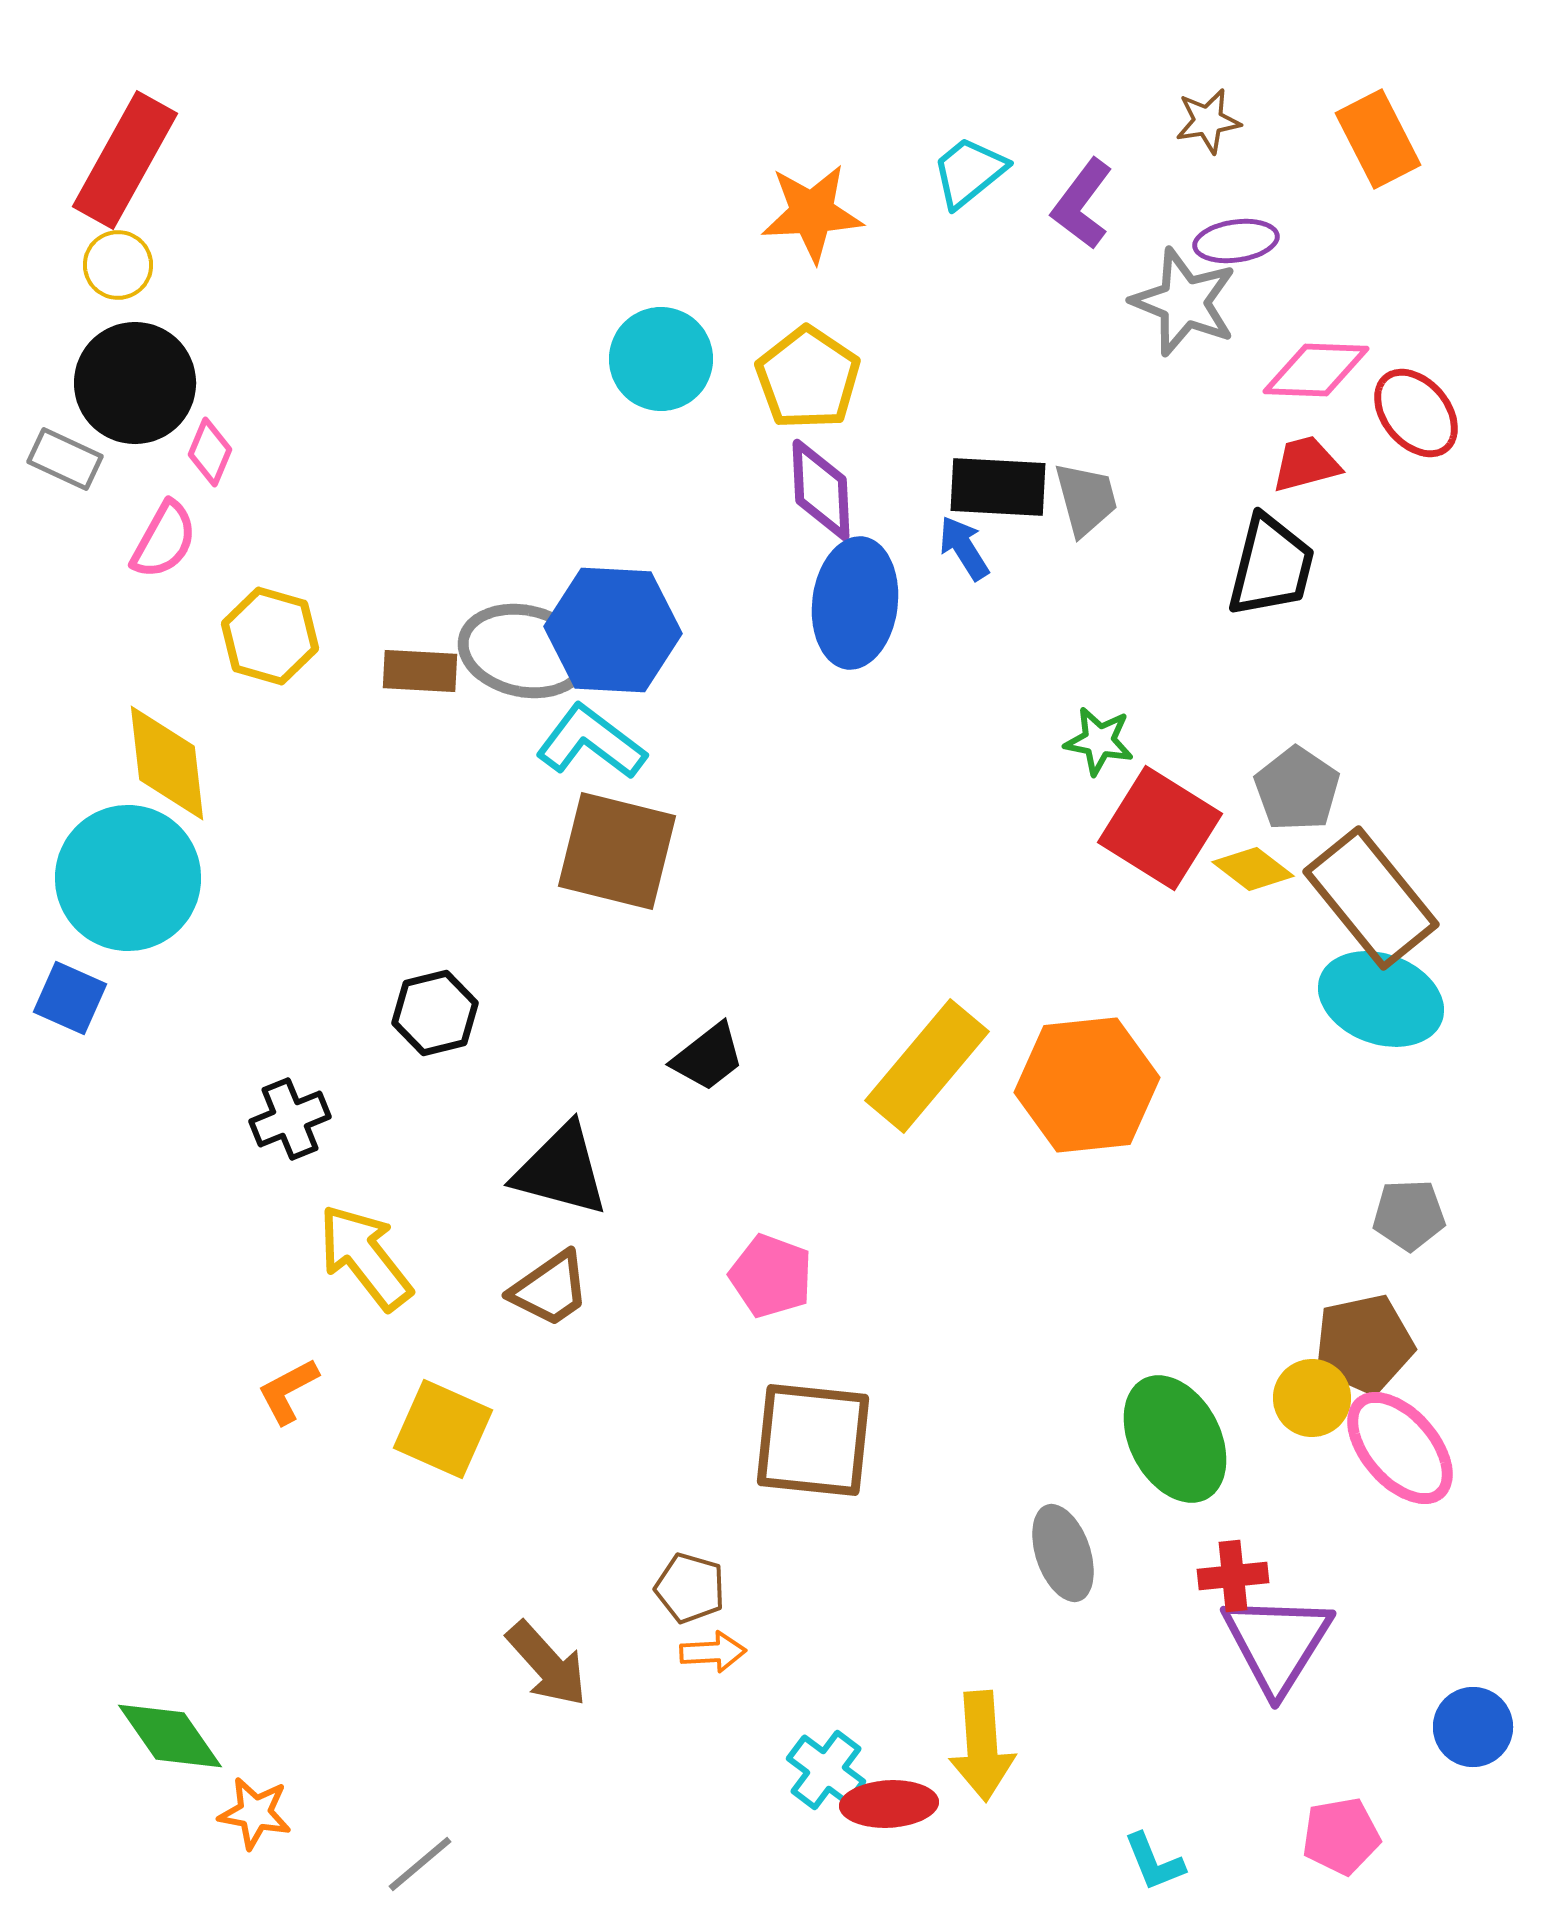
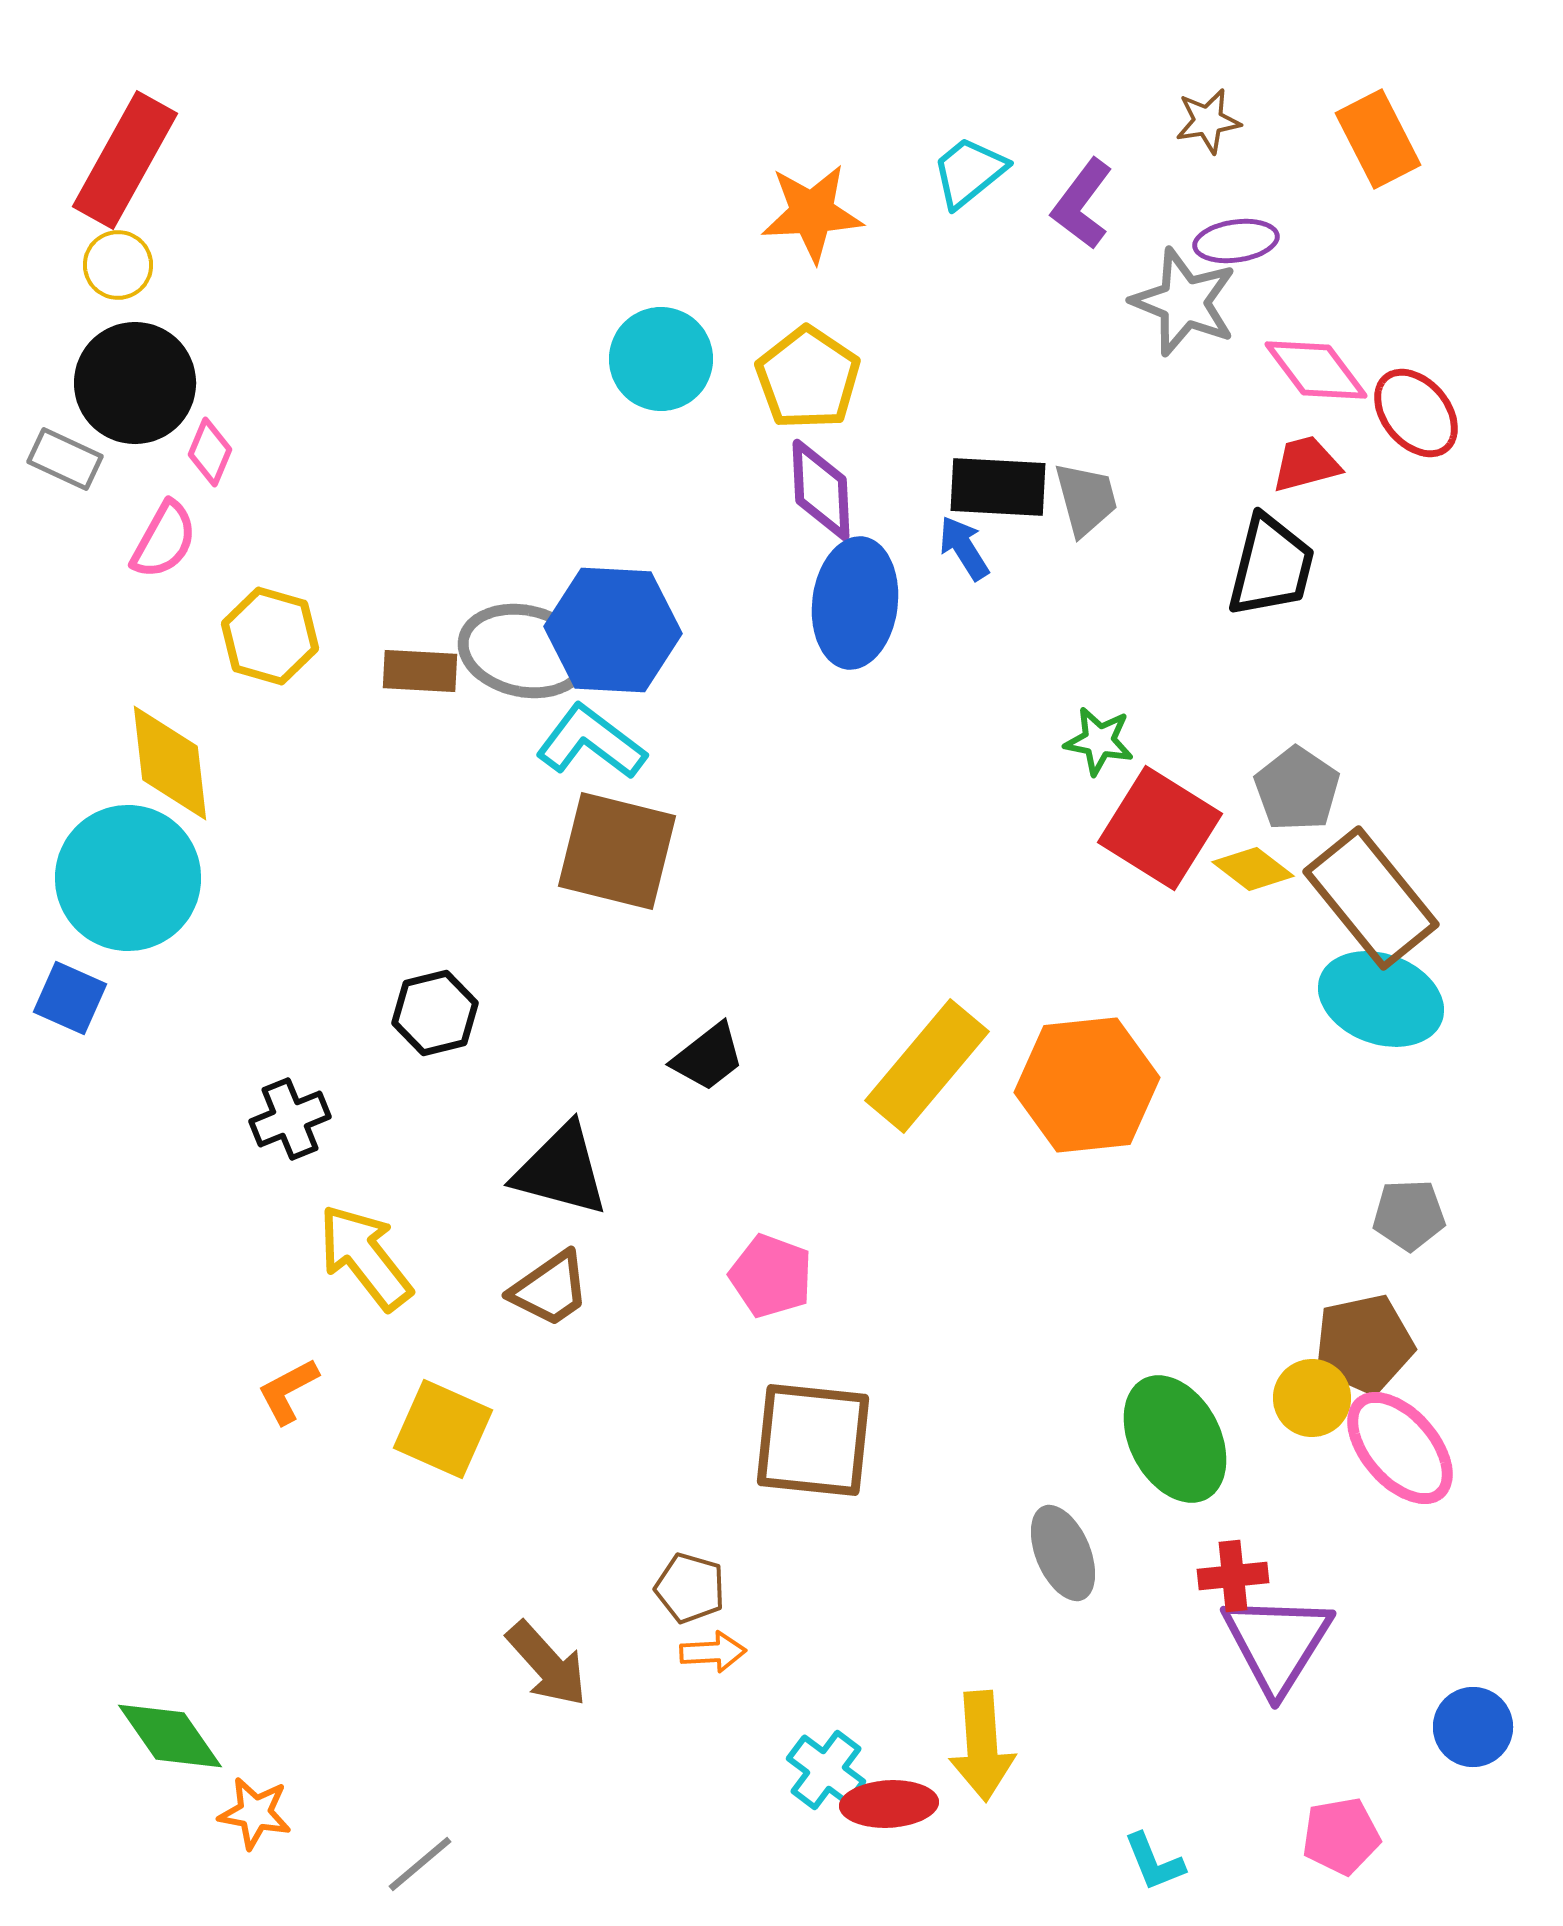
pink diamond at (1316, 370): rotated 51 degrees clockwise
yellow diamond at (167, 763): moved 3 px right
gray ellipse at (1063, 1553): rotated 4 degrees counterclockwise
